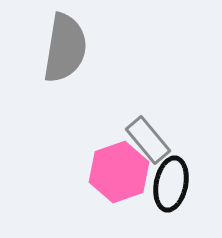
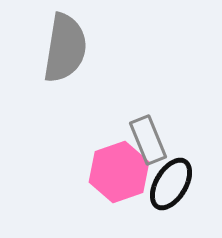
gray rectangle: rotated 18 degrees clockwise
black ellipse: rotated 20 degrees clockwise
